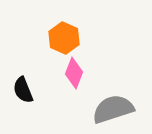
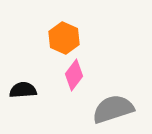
pink diamond: moved 2 px down; rotated 16 degrees clockwise
black semicircle: rotated 108 degrees clockwise
